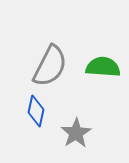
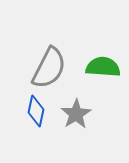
gray semicircle: moved 1 px left, 2 px down
gray star: moved 19 px up
